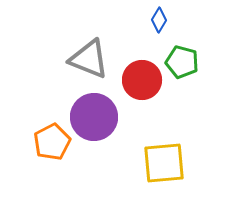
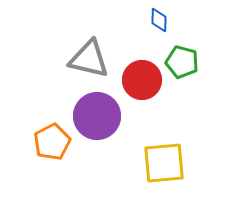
blue diamond: rotated 30 degrees counterclockwise
gray triangle: rotated 9 degrees counterclockwise
purple circle: moved 3 px right, 1 px up
